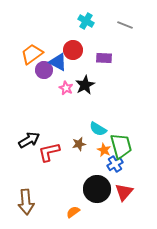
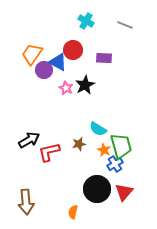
orange trapezoid: rotated 20 degrees counterclockwise
orange semicircle: rotated 40 degrees counterclockwise
